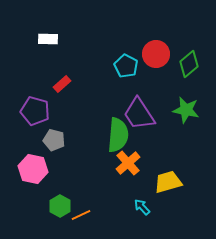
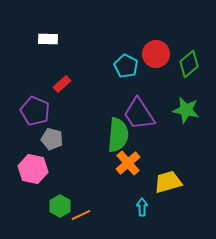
purple pentagon: rotated 8 degrees clockwise
gray pentagon: moved 2 px left, 1 px up
cyan arrow: rotated 42 degrees clockwise
